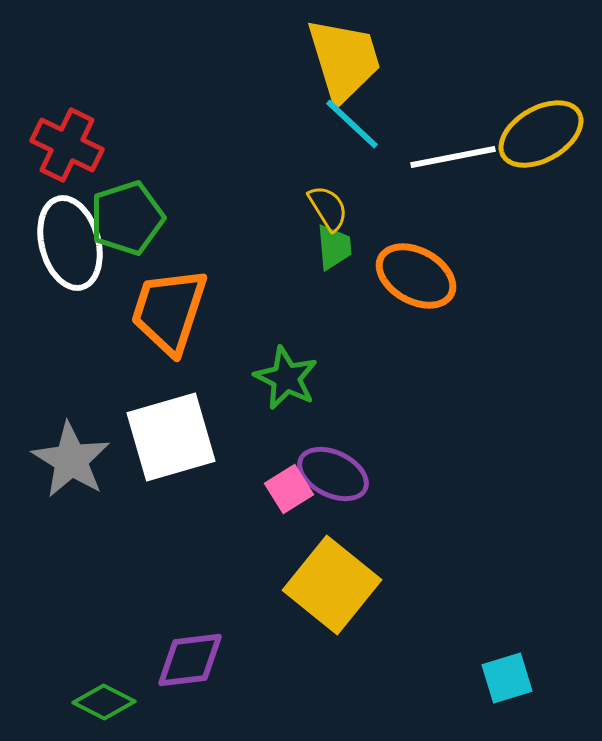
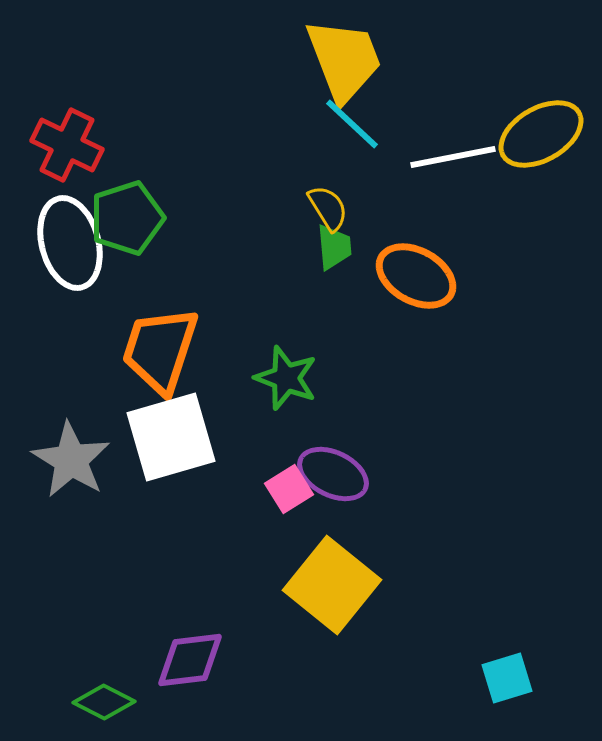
yellow trapezoid: rotated 4 degrees counterclockwise
orange trapezoid: moved 9 px left, 39 px down
green star: rotated 6 degrees counterclockwise
